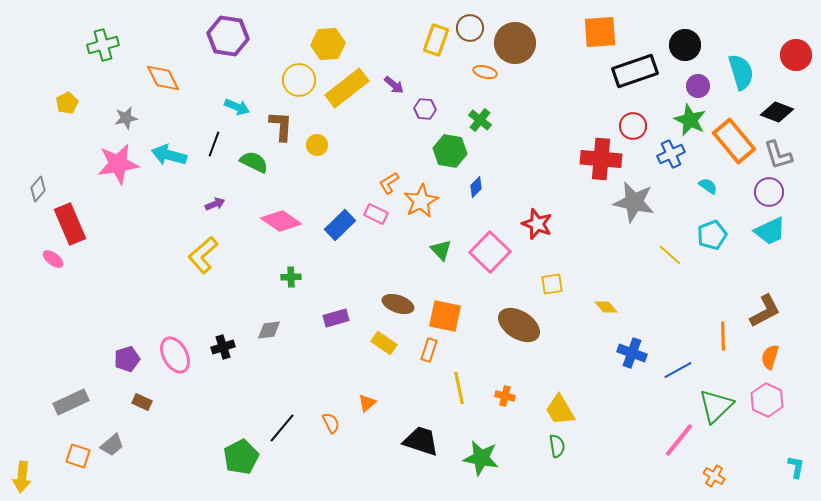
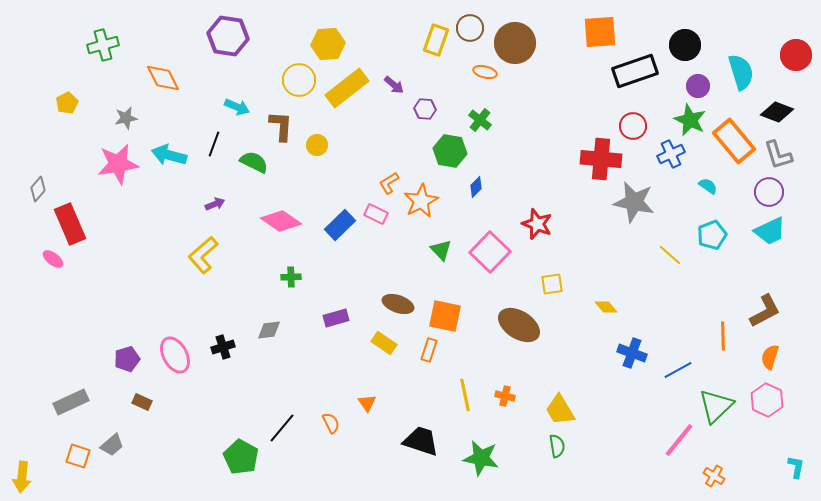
yellow line at (459, 388): moved 6 px right, 7 px down
orange triangle at (367, 403): rotated 24 degrees counterclockwise
green pentagon at (241, 457): rotated 16 degrees counterclockwise
